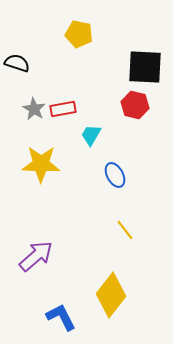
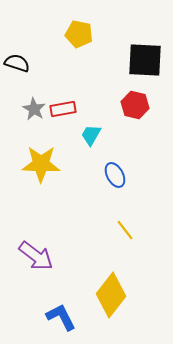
black square: moved 7 px up
purple arrow: rotated 78 degrees clockwise
